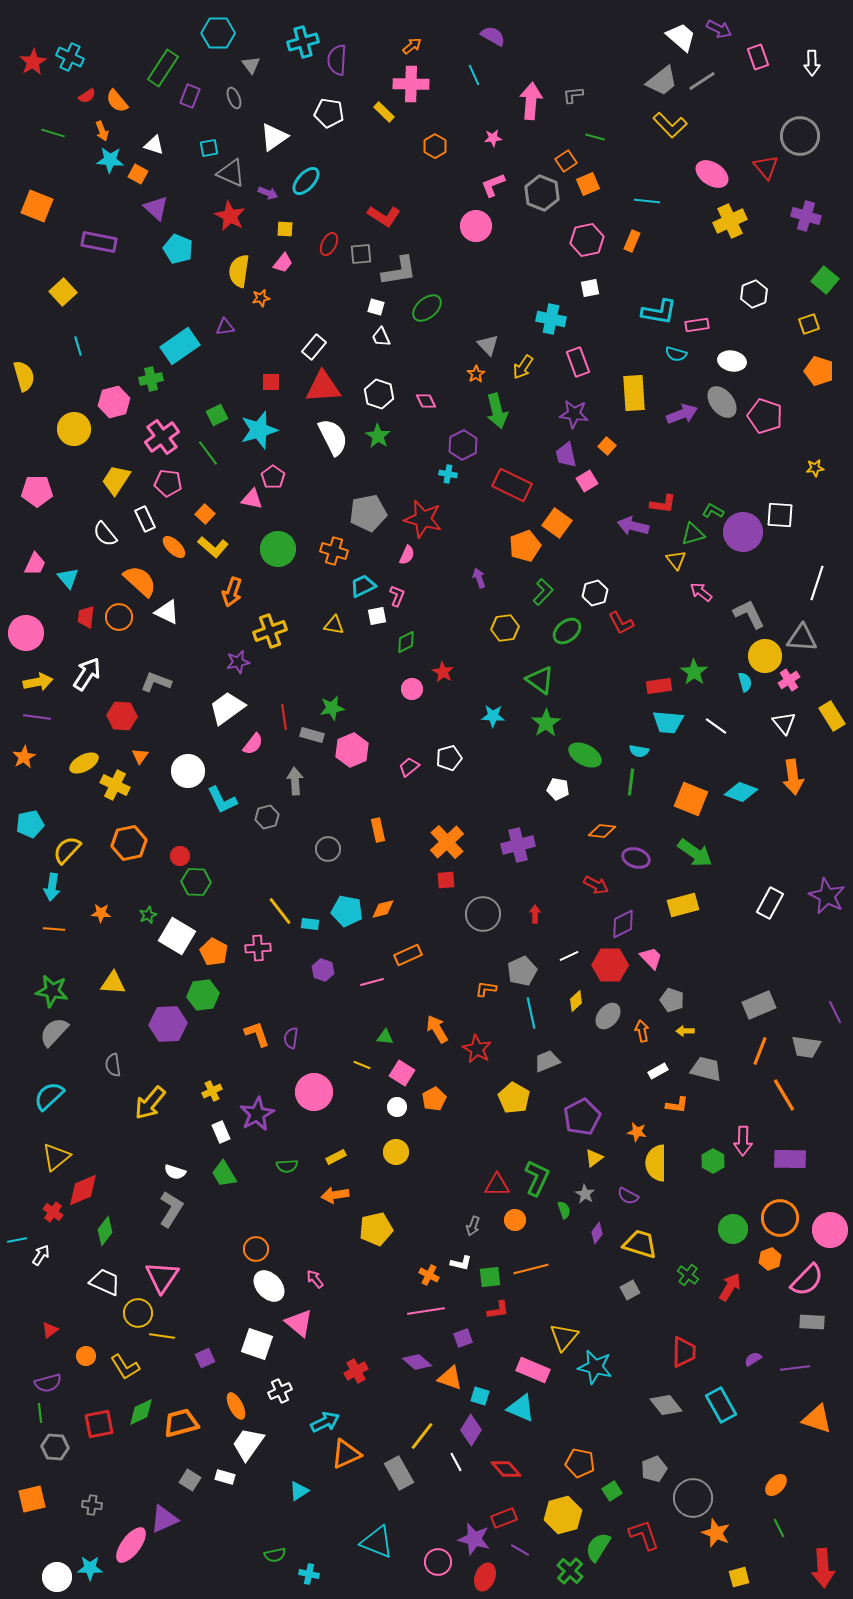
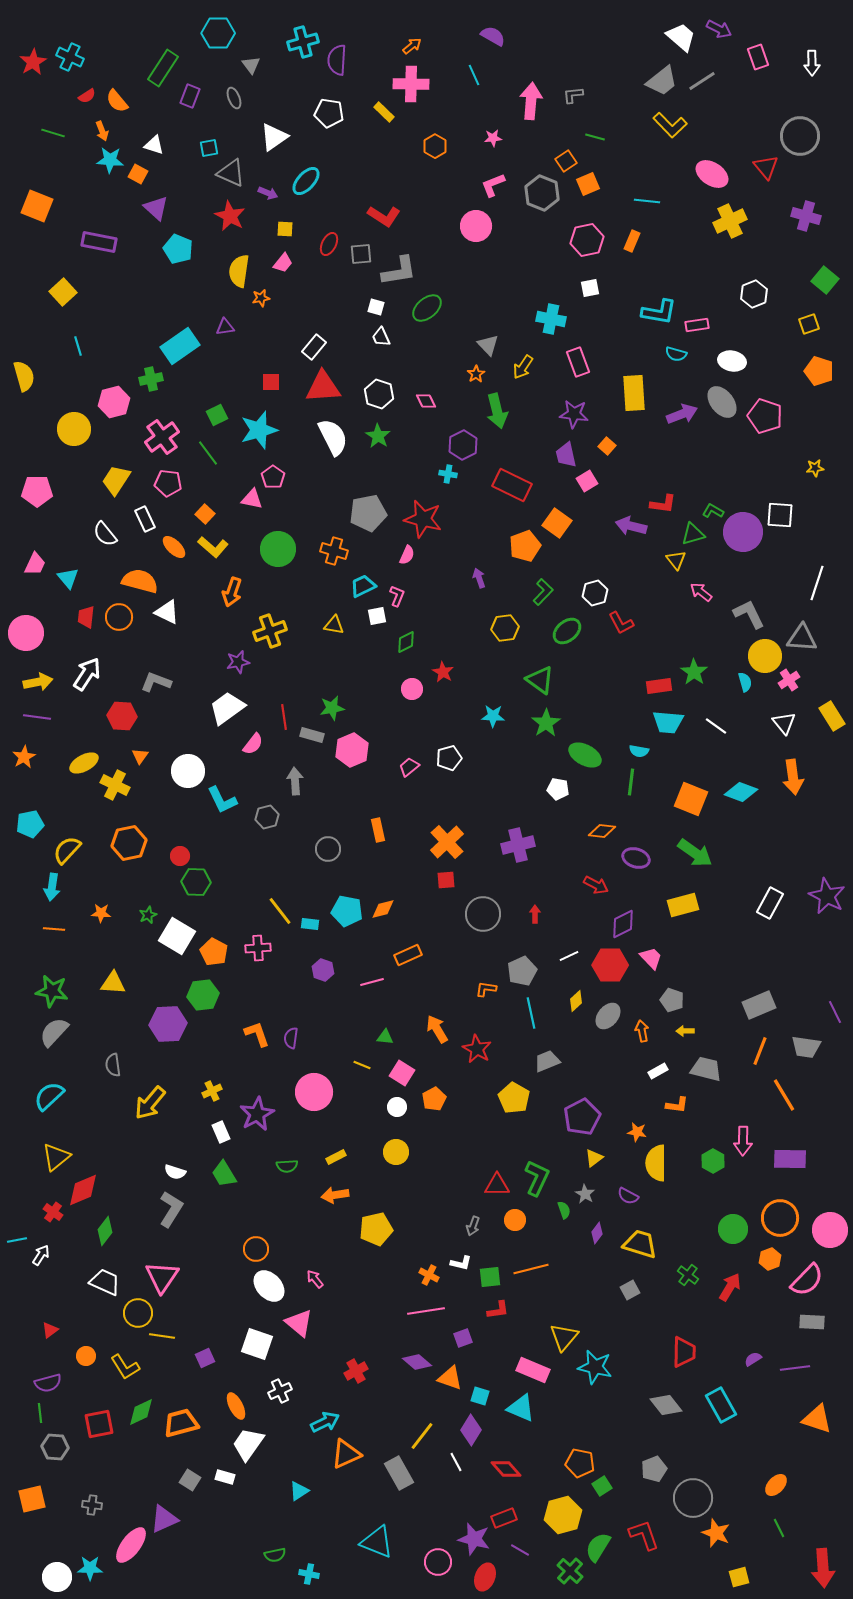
purple arrow at (633, 526): moved 2 px left
orange semicircle at (140, 581): rotated 27 degrees counterclockwise
green square at (612, 1491): moved 10 px left, 5 px up
